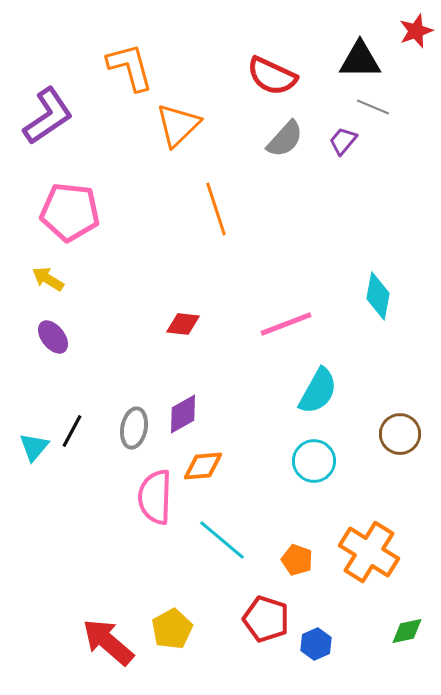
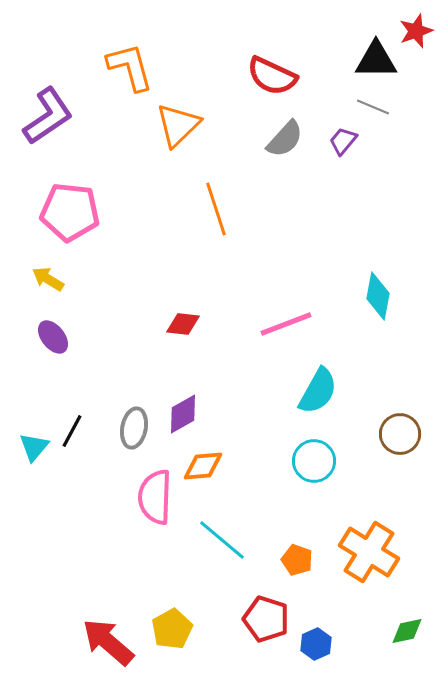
black triangle: moved 16 px right
